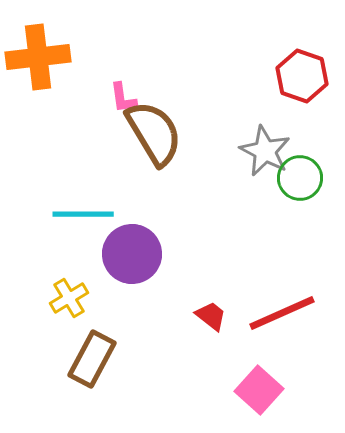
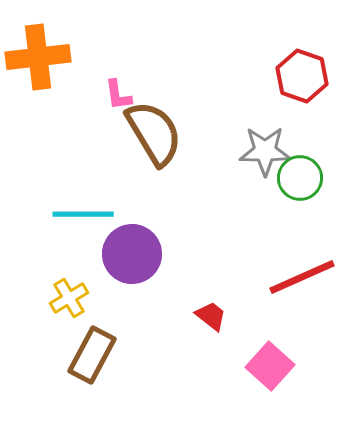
pink L-shape: moved 5 px left, 3 px up
gray star: rotated 27 degrees counterclockwise
red line: moved 20 px right, 36 px up
brown rectangle: moved 4 px up
pink square: moved 11 px right, 24 px up
